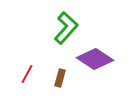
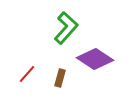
red line: rotated 12 degrees clockwise
